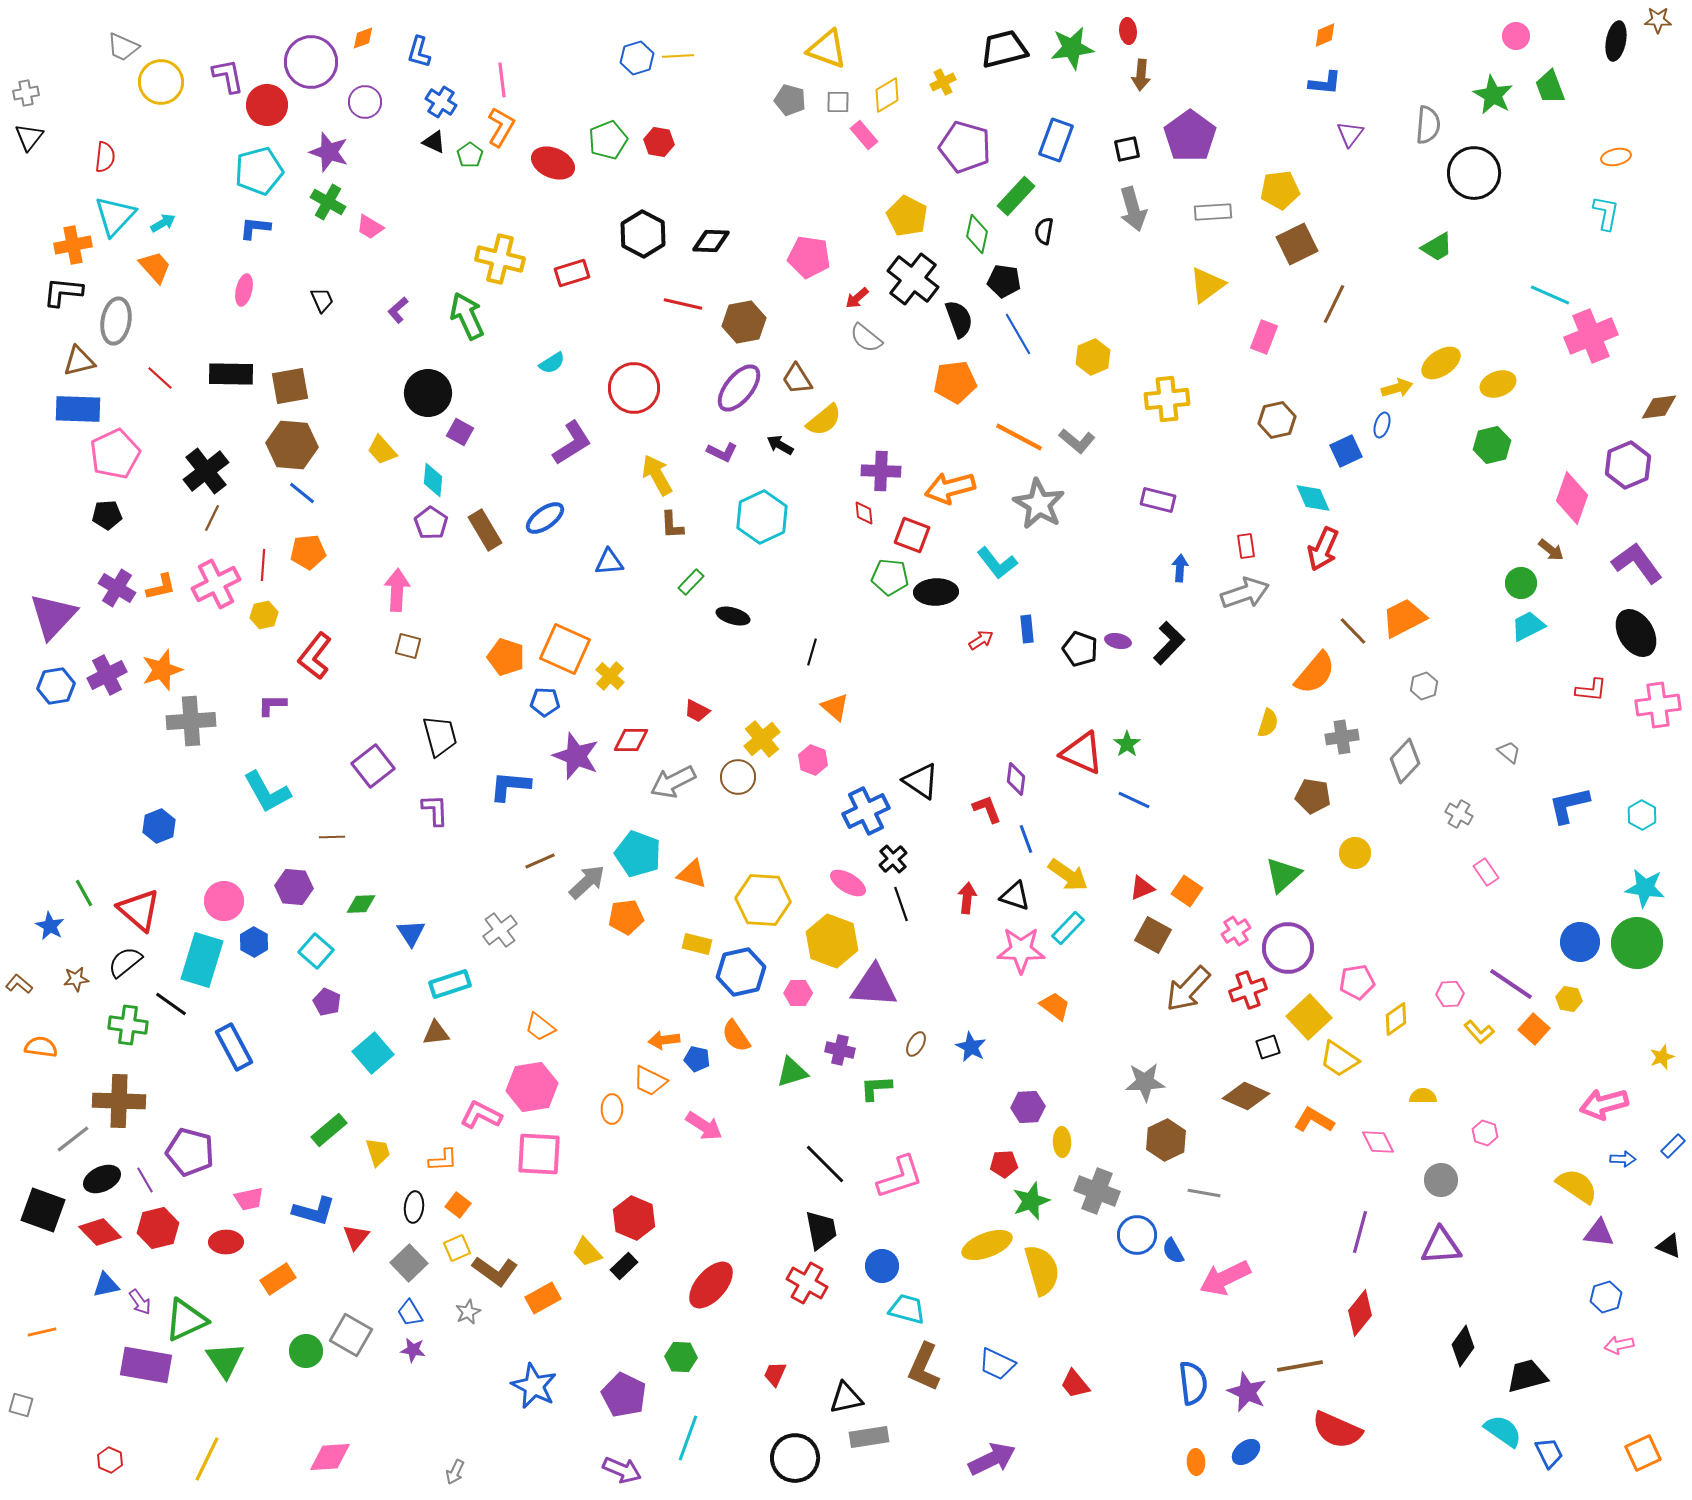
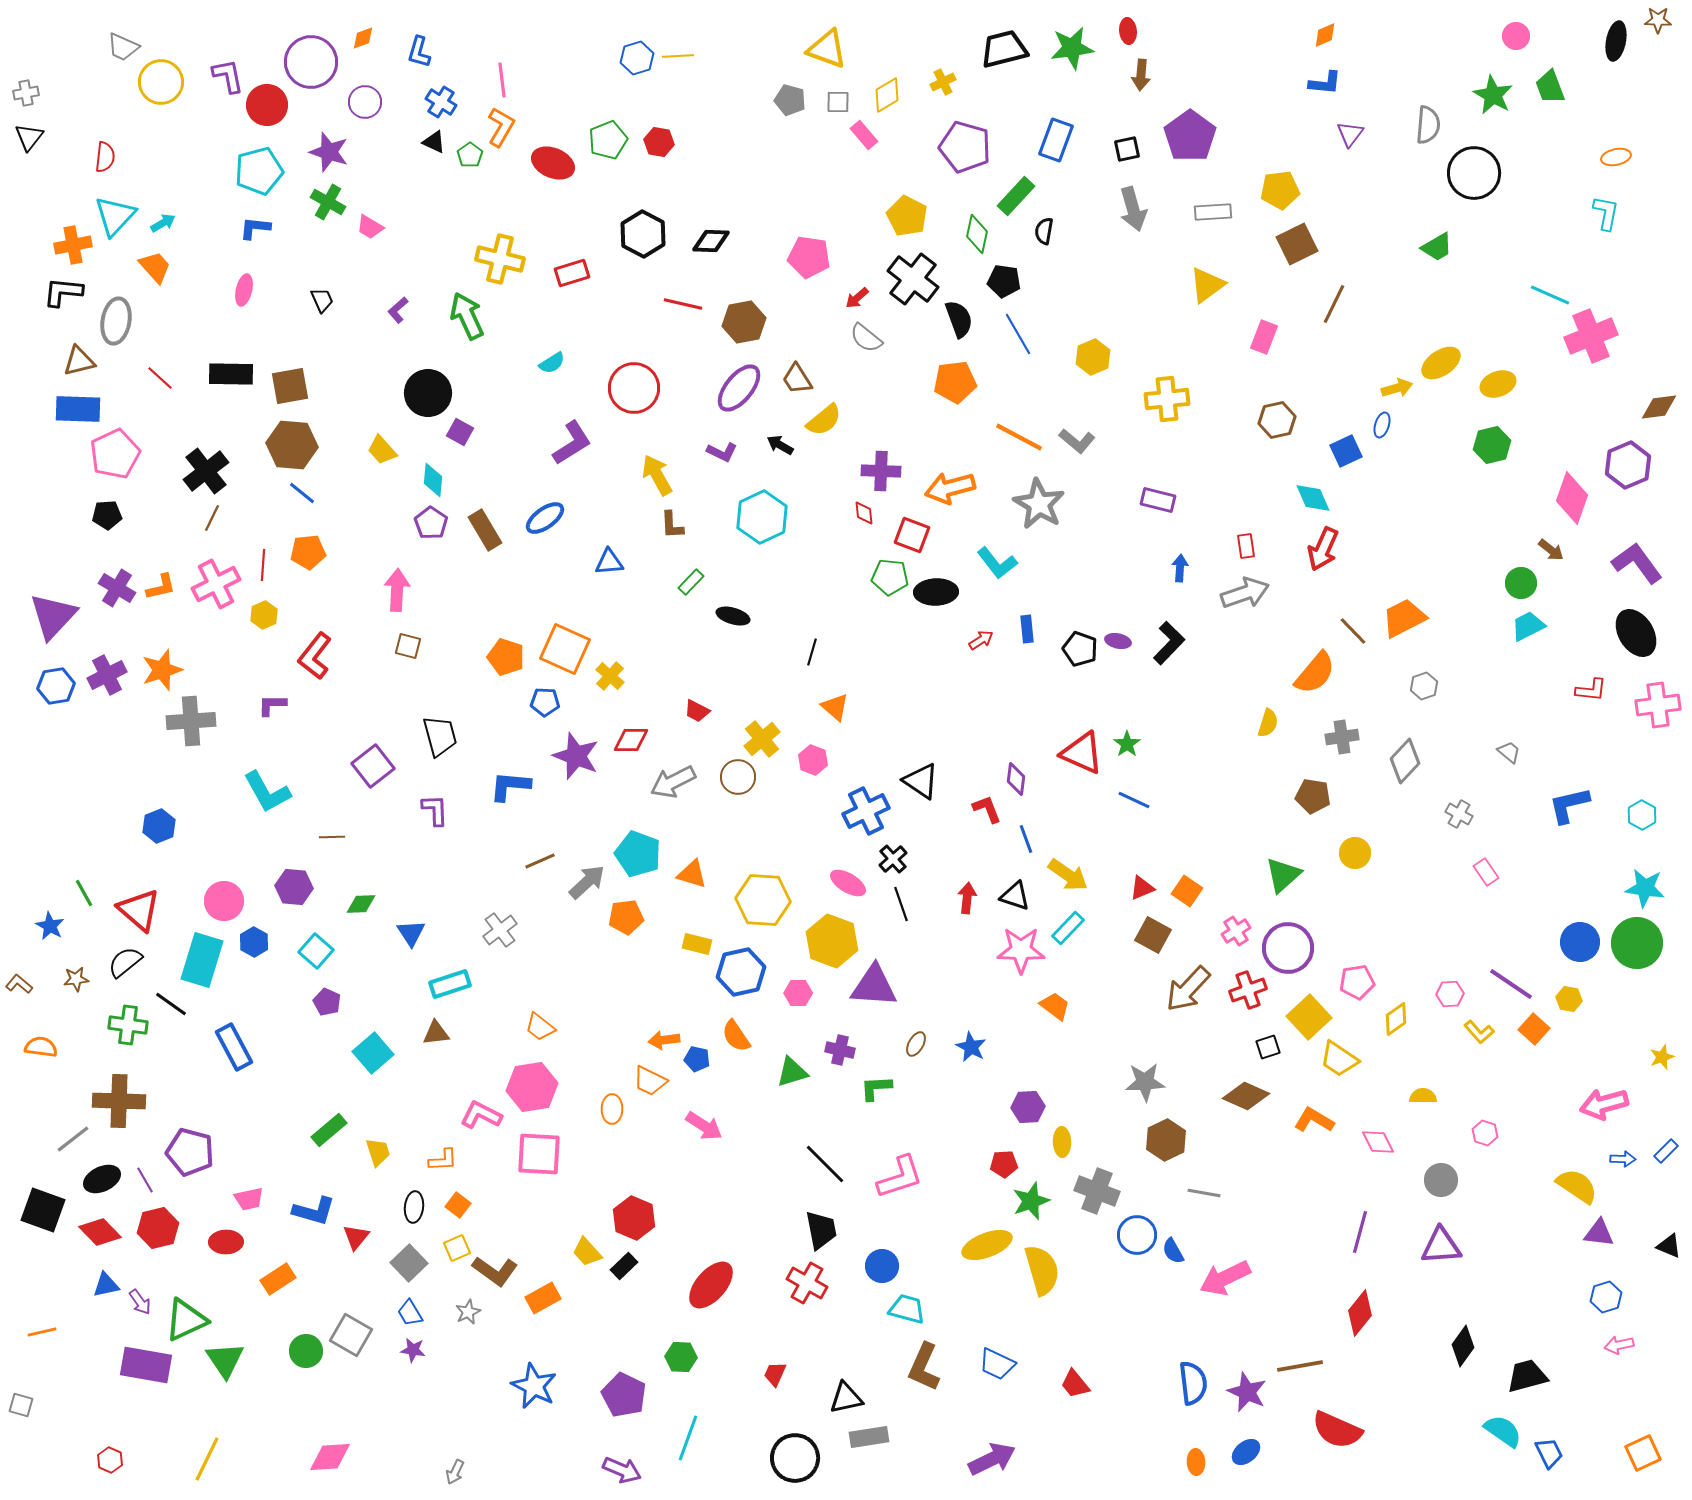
yellow hexagon at (264, 615): rotated 12 degrees counterclockwise
blue rectangle at (1673, 1146): moved 7 px left, 5 px down
